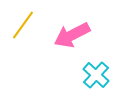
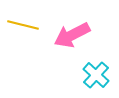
yellow line: rotated 68 degrees clockwise
